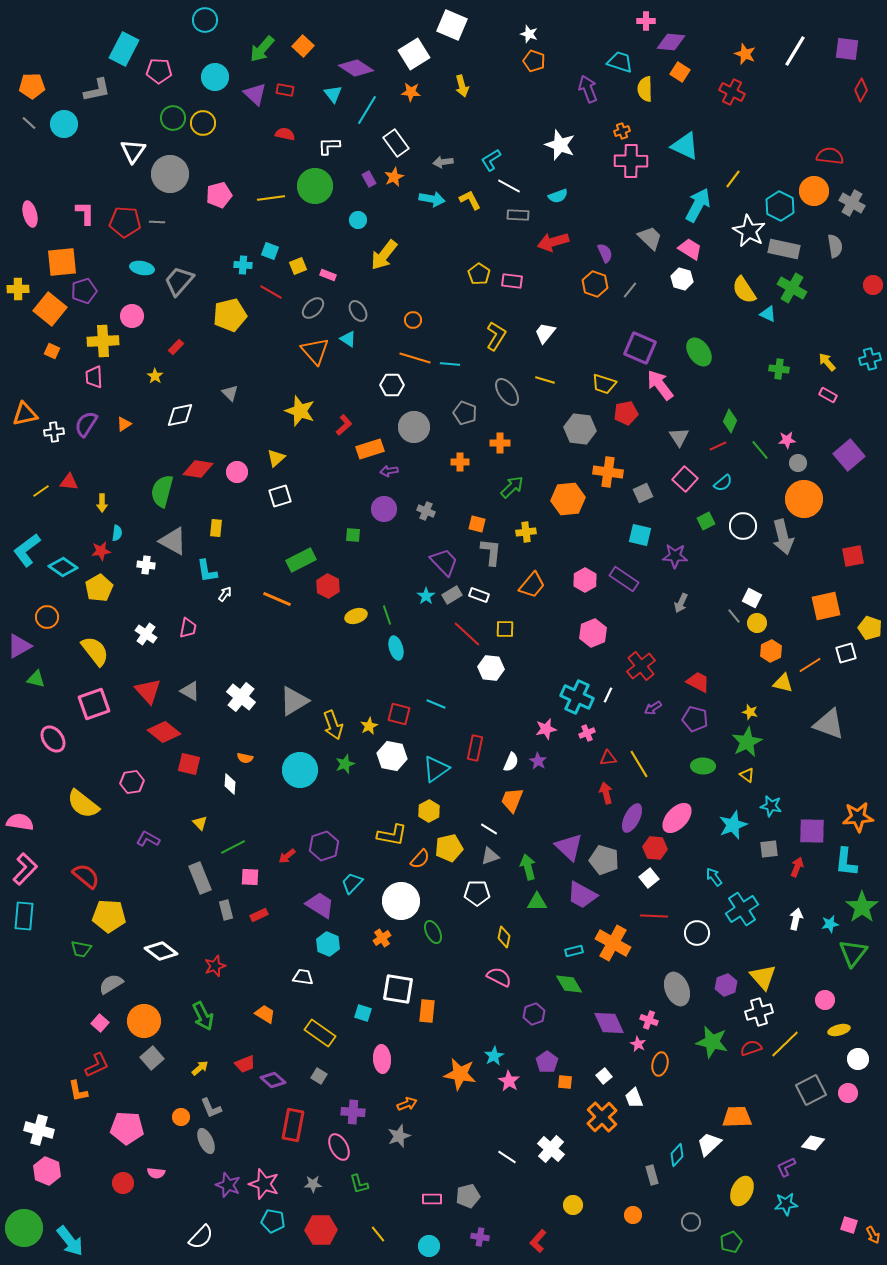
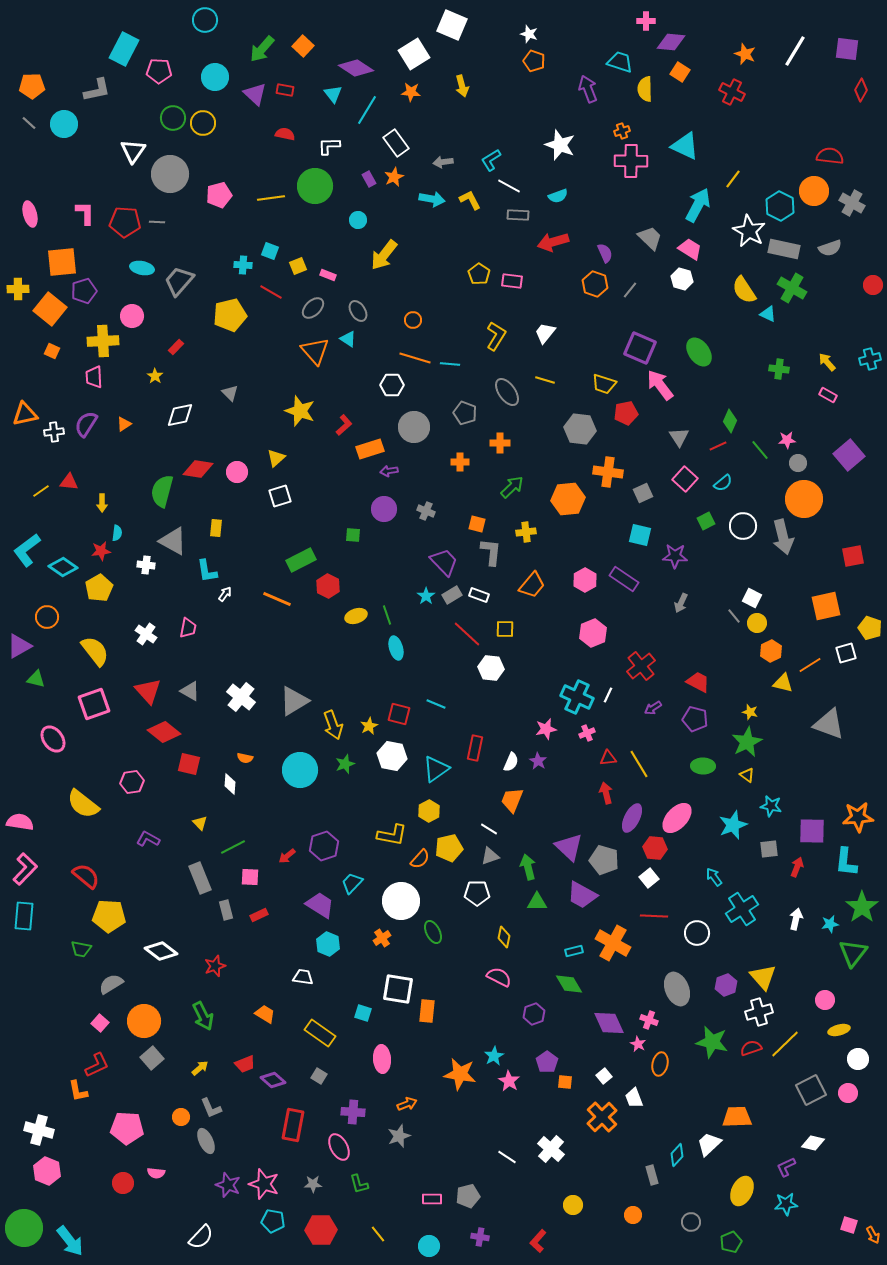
gray semicircle at (835, 246): moved 5 px left, 2 px down; rotated 80 degrees clockwise
